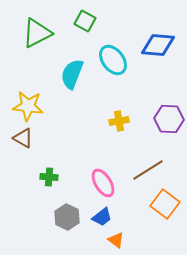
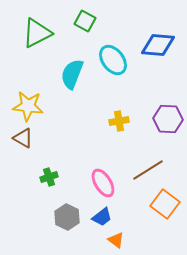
purple hexagon: moved 1 px left
green cross: rotated 24 degrees counterclockwise
